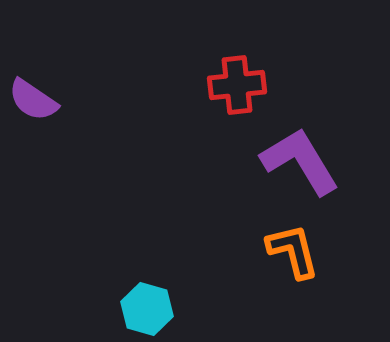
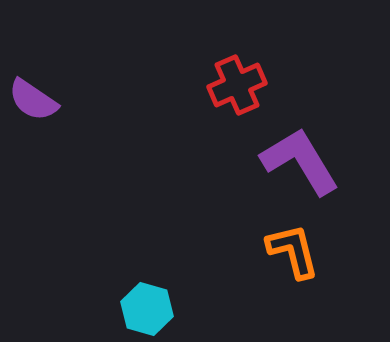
red cross: rotated 18 degrees counterclockwise
